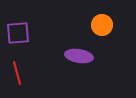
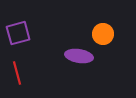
orange circle: moved 1 px right, 9 px down
purple square: rotated 10 degrees counterclockwise
